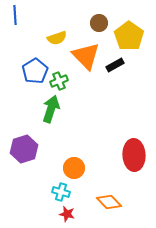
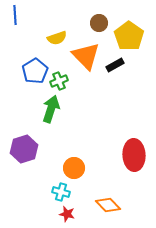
orange diamond: moved 1 px left, 3 px down
